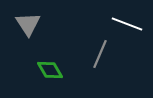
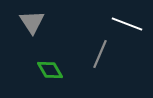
gray triangle: moved 4 px right, 2 px up
